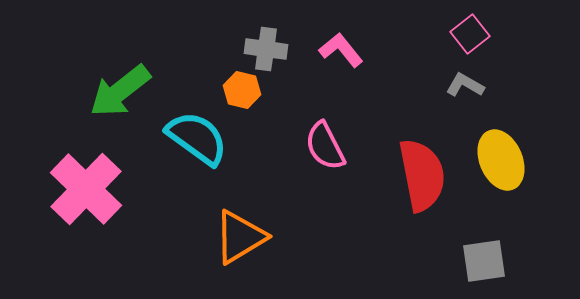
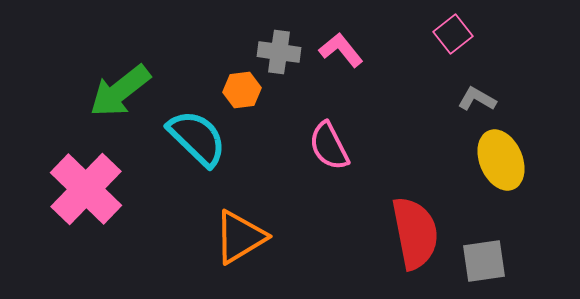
pink square: moved 17 px left
gray cross: moved 13 px right, 3 px down
gray L-shape: moved 12 px right, 14 px down
orange hexagon: rotated 21 degrees counterclockwise
cyan semicircle: rotated 8 degrees clockwise
pink semicircle: moved 4 px right
red semicircle: moved 7 px left, 58 px down
